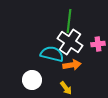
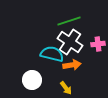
green line: rotated 65 degrees clockwise
